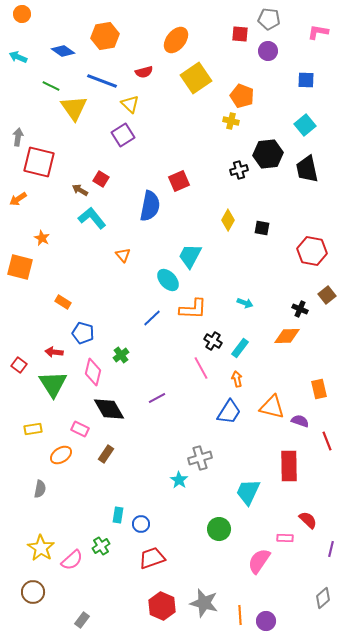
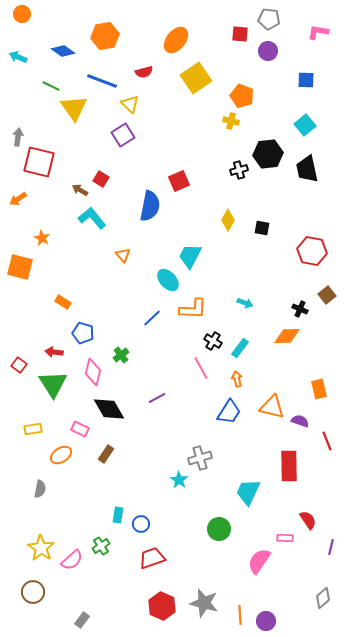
red semicircle at (308, 520): rotated 12 degrees clockwise
purple line at (331, 549): moved 2 px up
